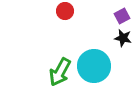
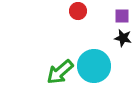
red circle: moved 13 px right
purple square: rotated 28 degrees clockwise
green arrow: rotated 20 degrees clockwise
